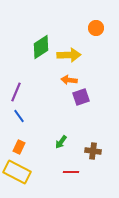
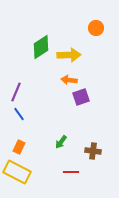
blue line: moved 2 px up
